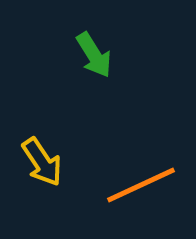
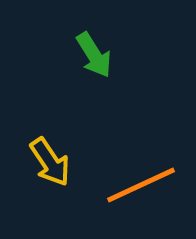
yellow arrow: moved 8 px right
